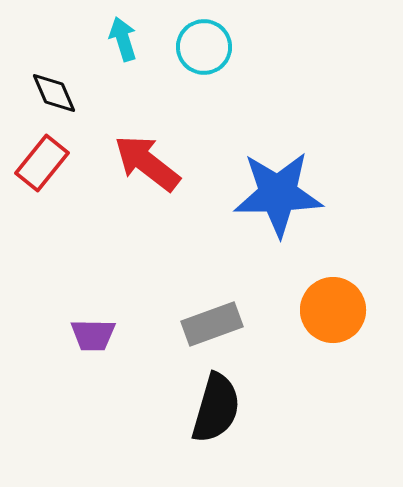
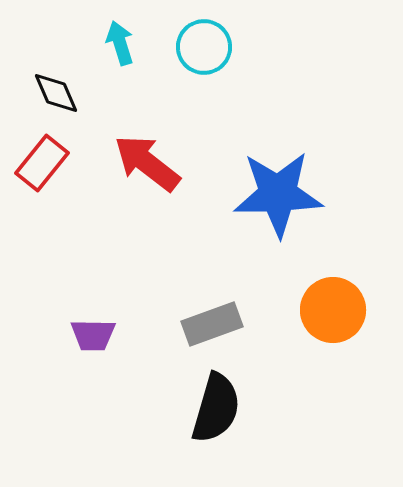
cyan arrow: moved 3 px left, 4 px down
black diamond: moved 2 px right
